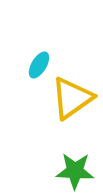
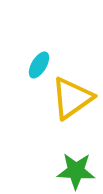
green star: moved 1 px right
